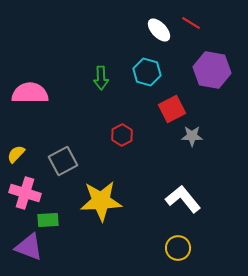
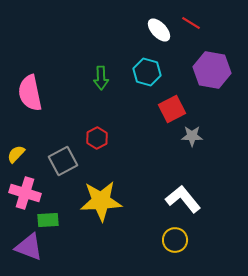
pink semicircle: rotated 102 degrees counterclockwise
red hexagon: moved 25 px left, 3 px down
yellow circle: moved 3 px left, 8 px up
